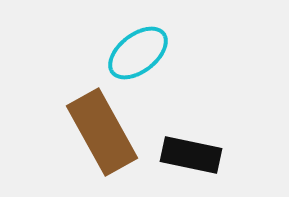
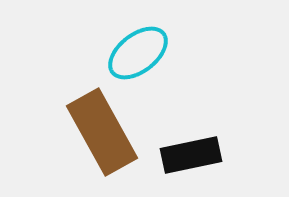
black rectangle: rotated 24 degrees counterclockwise
